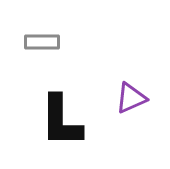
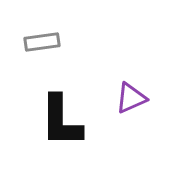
gray rectangle: rotated 8 degrees counterclockwise
